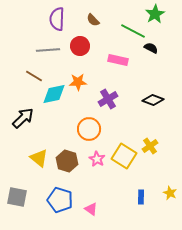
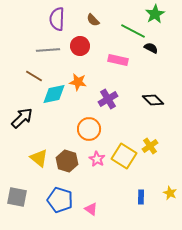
orange star: rotated 12 degrees clockwise
black diamond: rotated 25 degrees clockwise
black arrow: moved 1 px left
